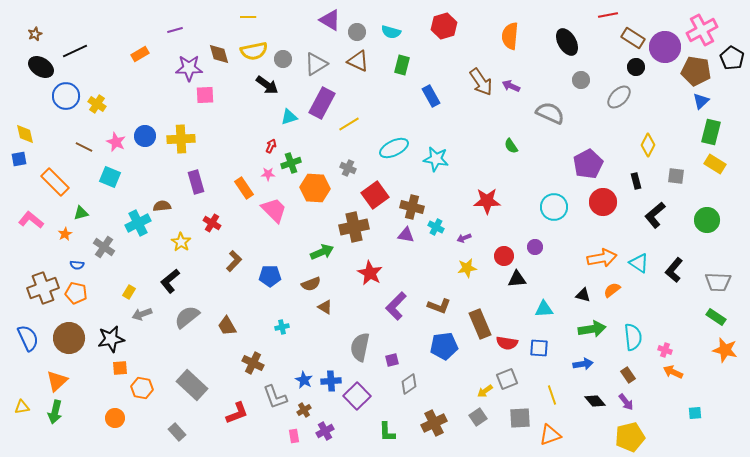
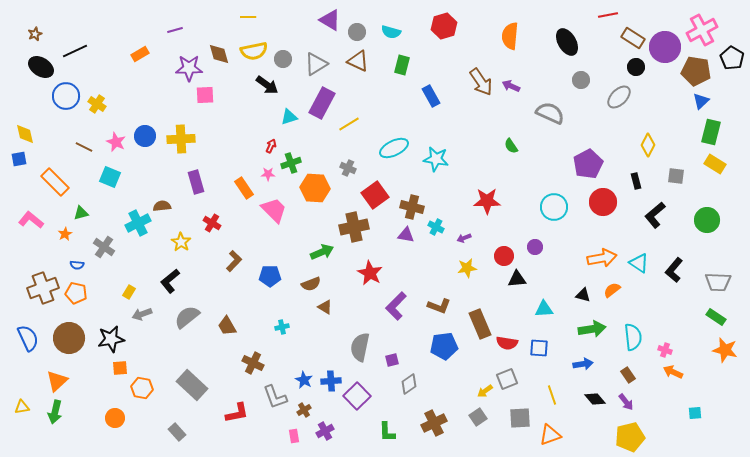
black diamond at (595, 401): moved 2 px up
red L-shape at (237, 413): rotated 10 degrees clockwise
